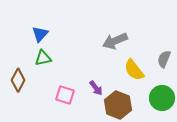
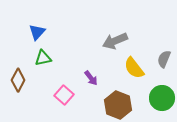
blue triangle: moved 3 px left, 2 px up
yellow semicircle: moved 2 px up
purple arrow: moved 5 px left, 10 px up
pink square: moved 1 px left; rotated 24 degrees clockwise
